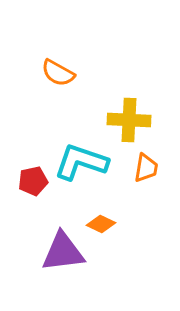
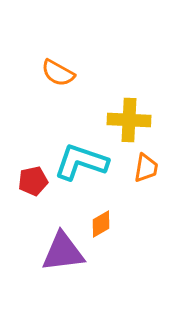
orange diamond: rotated 56 degrees counterclockwise
